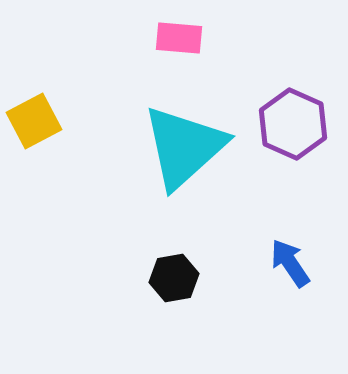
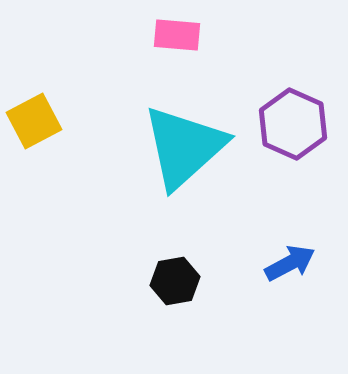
pink rectangle: moved 2 px left, 3 px up
blue arrow: rotated 96 degrees clockwise
black hexagon: moved 1 px right, 3 px down
